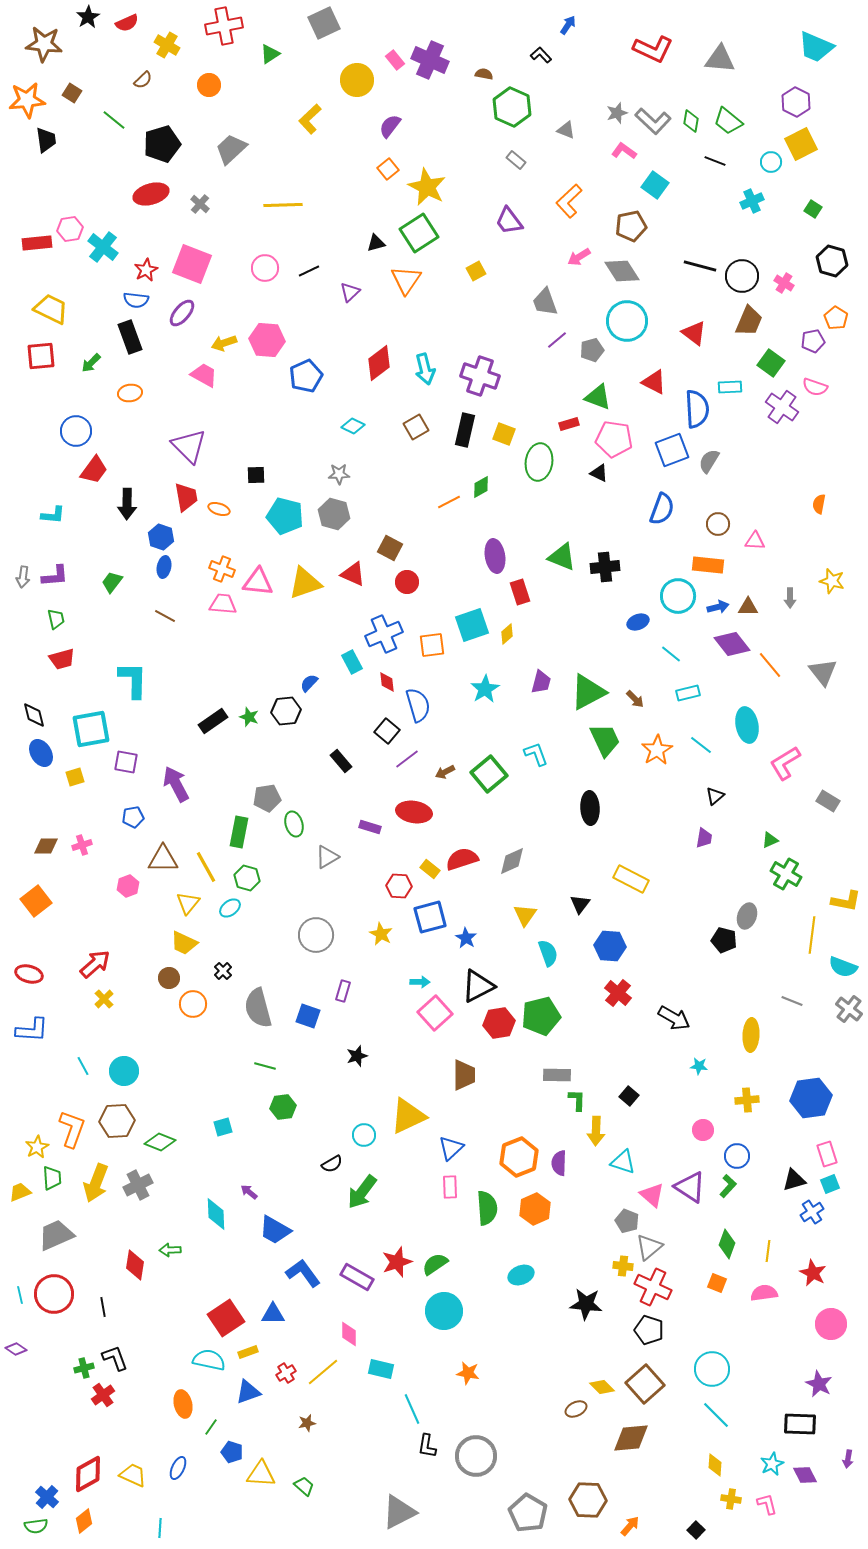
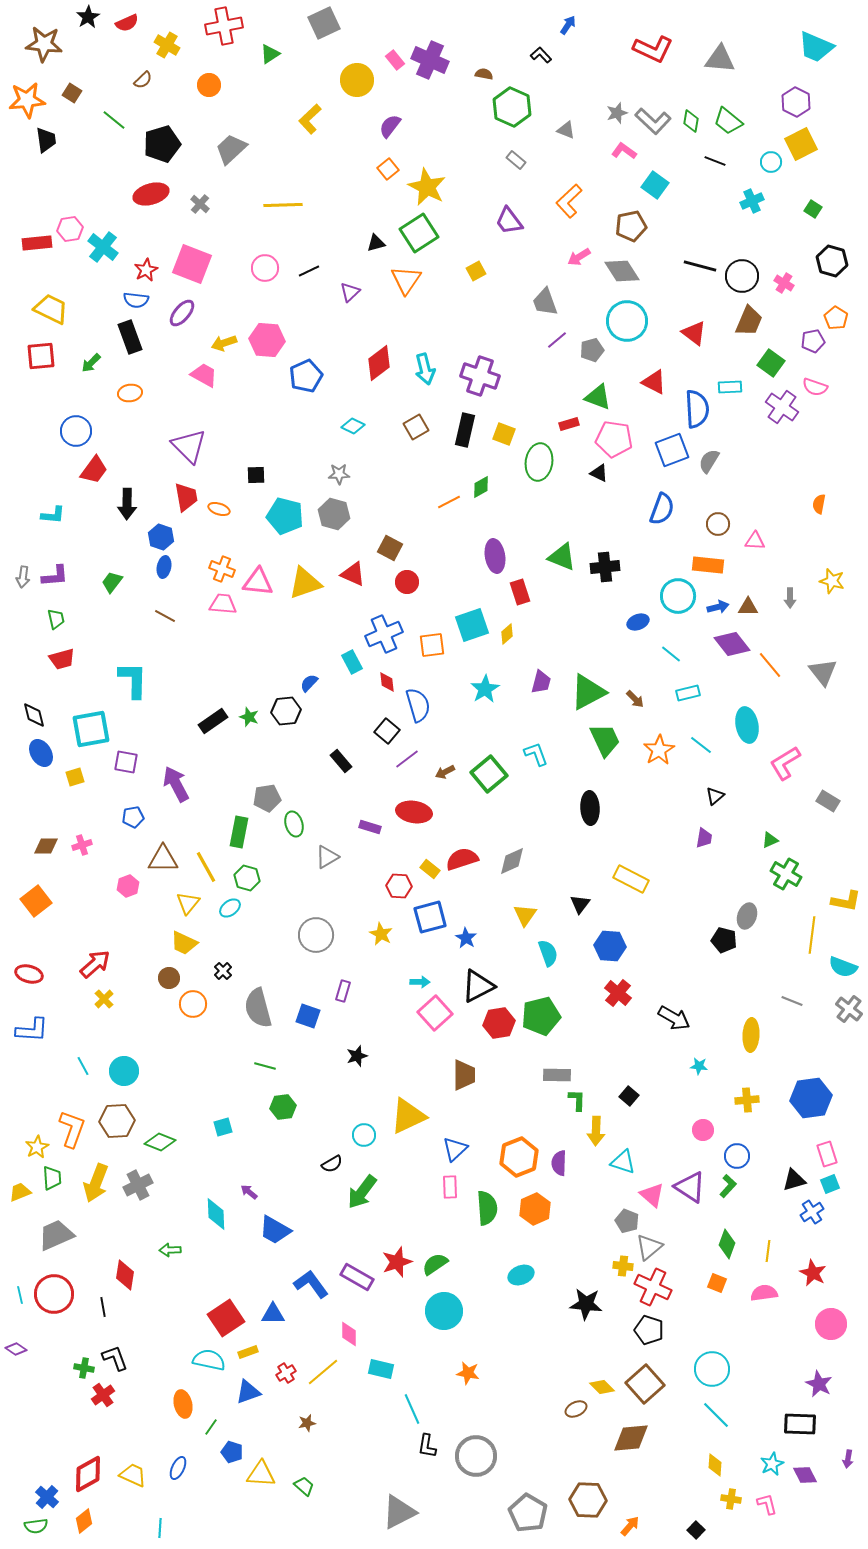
orange star at (657, 750): moved 2 px right
blue triangle at (451, 1148): moved 4 px right, 1 px down
red diamond at (135, 1265): moved 10 px left, 10 px down
blue L-shape at (303, 1273): moved 8 px right, 11 px down
green cross at (84, 1368): rotated 24 degrees clockwise
